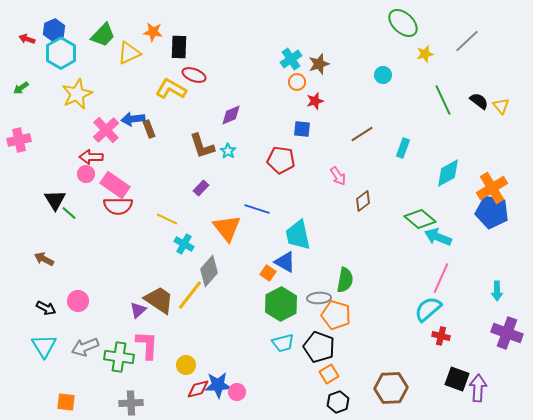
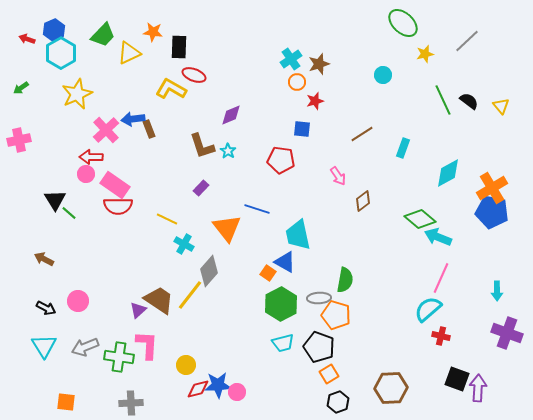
black semicircle at (479, 101): moved 10 px left
